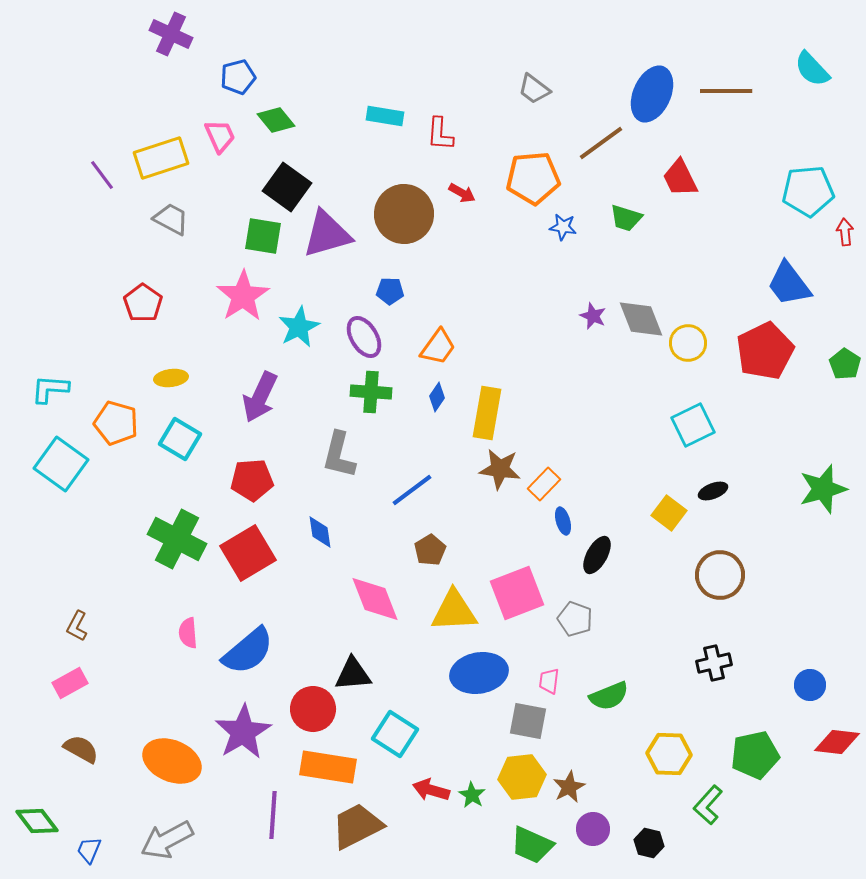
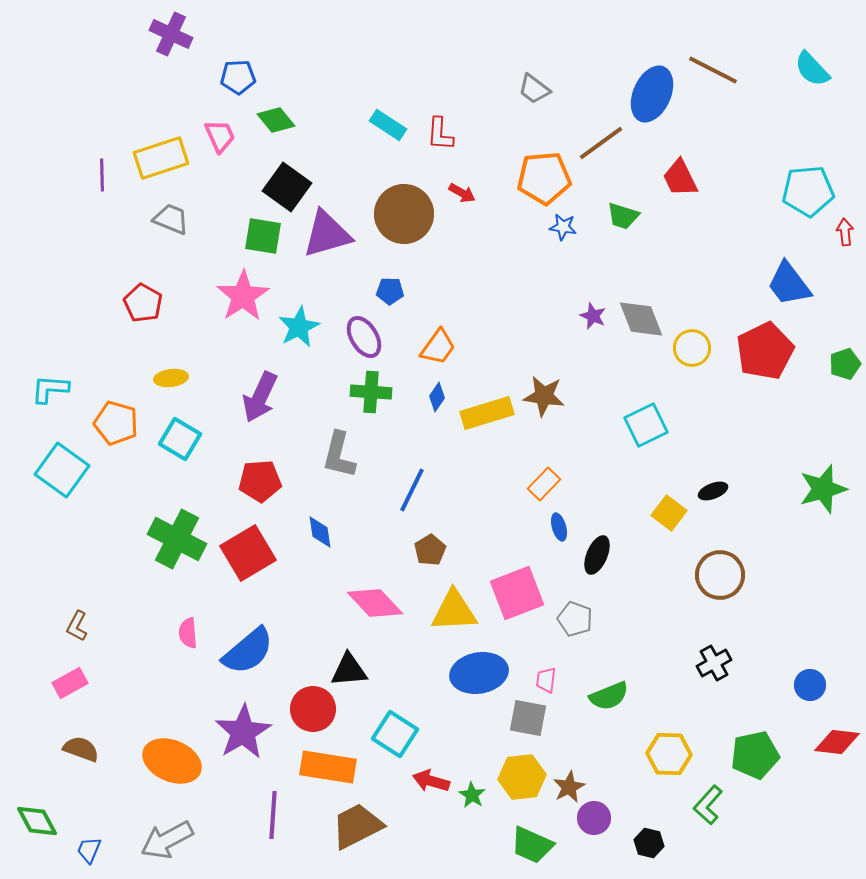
blue pentagon at (238, 77): rotated 12 degrees clockwise
brown line at (726, 91): moved 13 px left, 21 px up; rotated 27 degrees clockwise
cyan rectangle at (385, 116): moved 3 px right, 9 px down; rotated 24 degrees clockwise
purple line at (102, 175): rotated 36 degrees clockwise
orange pentagon at (533, 178): moved 11 px right
green trapezoid at (626, 218): moved 3 px left, 2 px up
gray trapezoid at (171, 219): rotated 6 degrees counterclockwise
red pentagon at (143, 303): rotated 6 degrees counterclockwise
yellow circle at (688, 343): moved 4 px right, 5 px down
green pentagon at (845, 364): rotated 20 degrees clockwise
yellow rectangle at (487, 413): rotated 63 degrees clockwise
cyan square at (693, 425): moved 47 px left
cyan square at (61, 464): moved 1 px right, 6 px down
brown star at (500, 469): moved 44 px right, 73 px up
red pentagon at (252, 480): moved 8 px right, 1 px down
blue line at (412, 490): rotated 27 degrees counterclockwise
blue ellipse at (563, 521): moved 4 px left, 6 px down
black ellipse at (597, 555): rotated 6 degrees counterclockwise
pink diamond at (375, 599): moved 4 px down; rotated 22 degrees counterclockwise
black cross at (714, 663): rotated 16 degrees counterclockwise
black triangle at (353, 674): moved 4 px left, 4 px up
pink trapezoid at (549, 681): moved 3 px left, 1 px up
gray square at (528, 721): moved 3 px up
brown semicircle at (81, 749): rotated 9 degrees counterclockwise
red arrow at (431, 790): moved 9 px up
green diamond at (37, 821): rotated 9 degrees clockwise
purple circle at (593, 829): moved 1 px right, 11 px up
